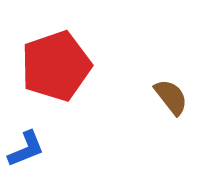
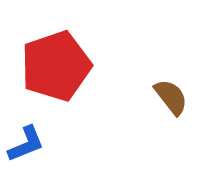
blue L-shape: moved 5 px up
